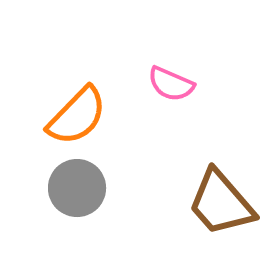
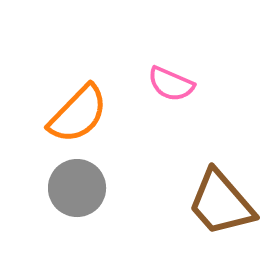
orange semicircle: moved 1 px right, 2 px up
